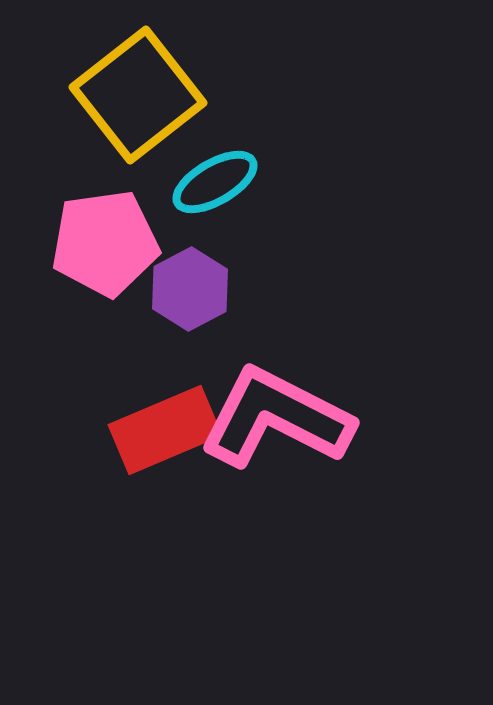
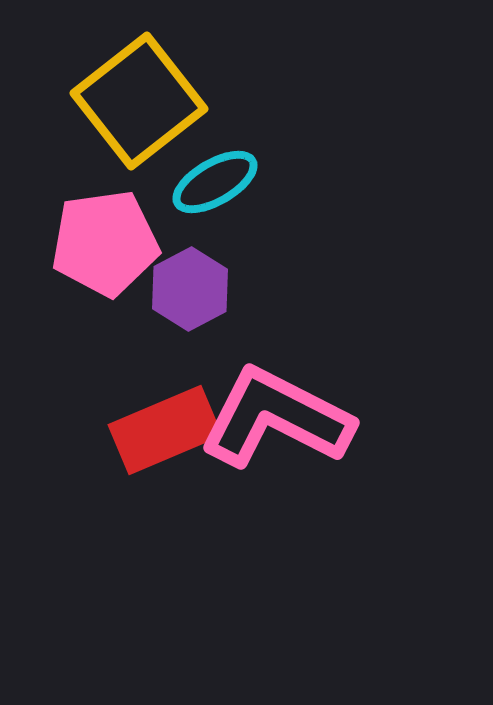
yellow square: moved 1 px right, 6 px down
